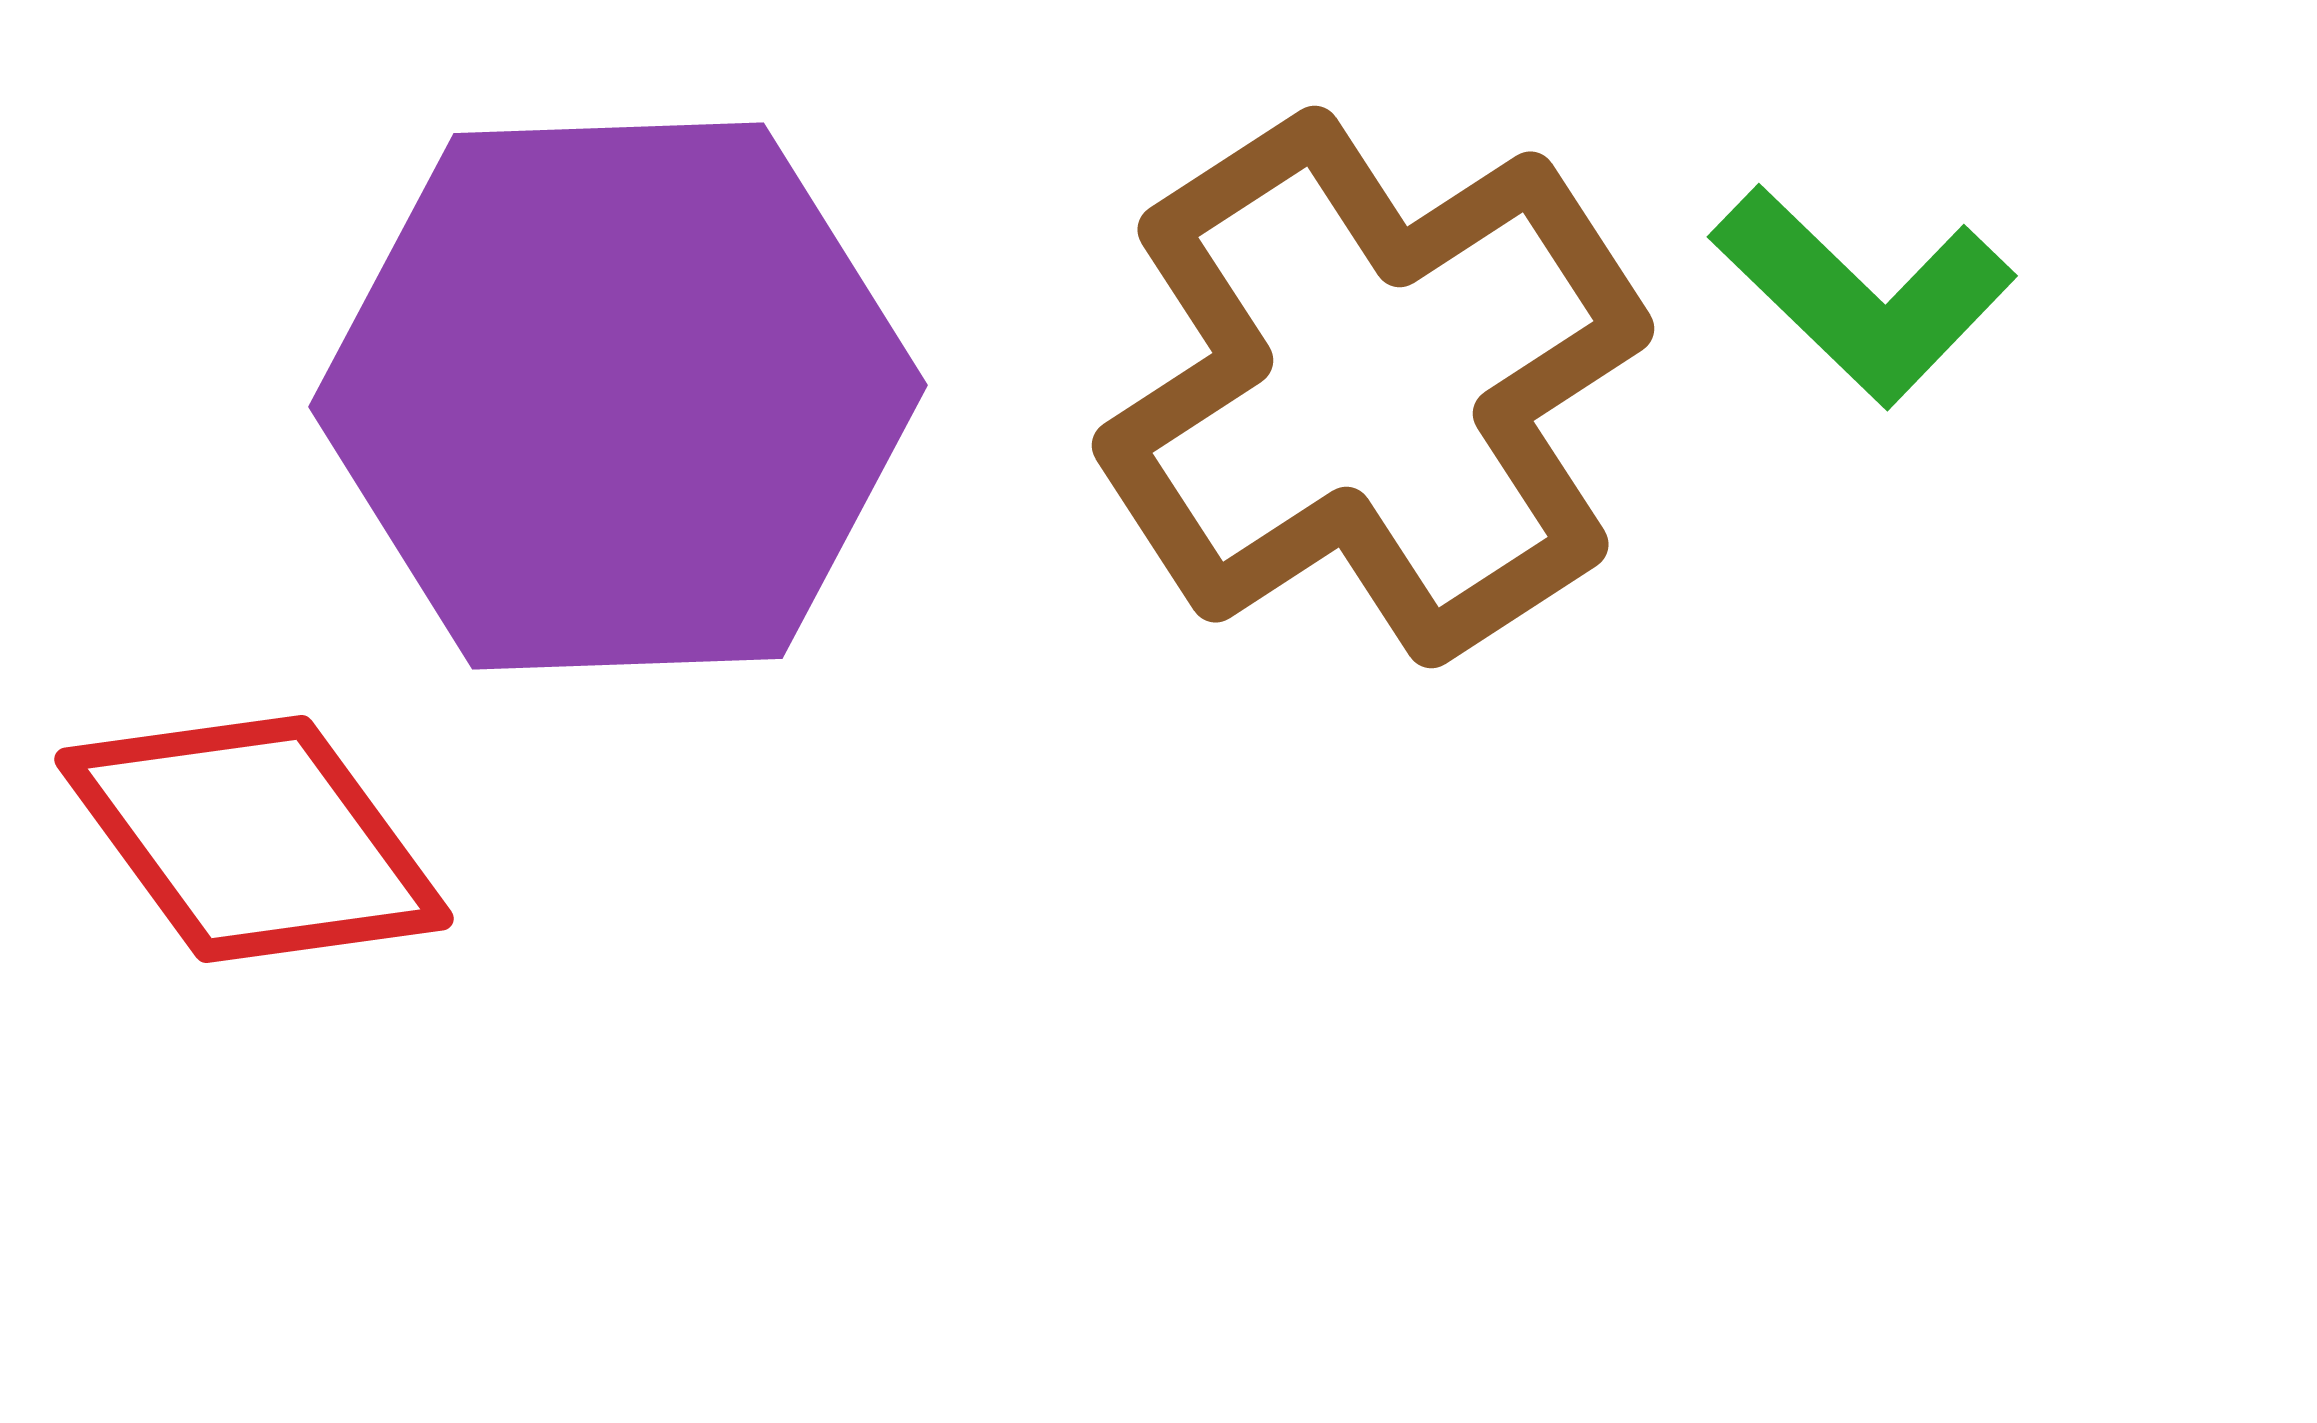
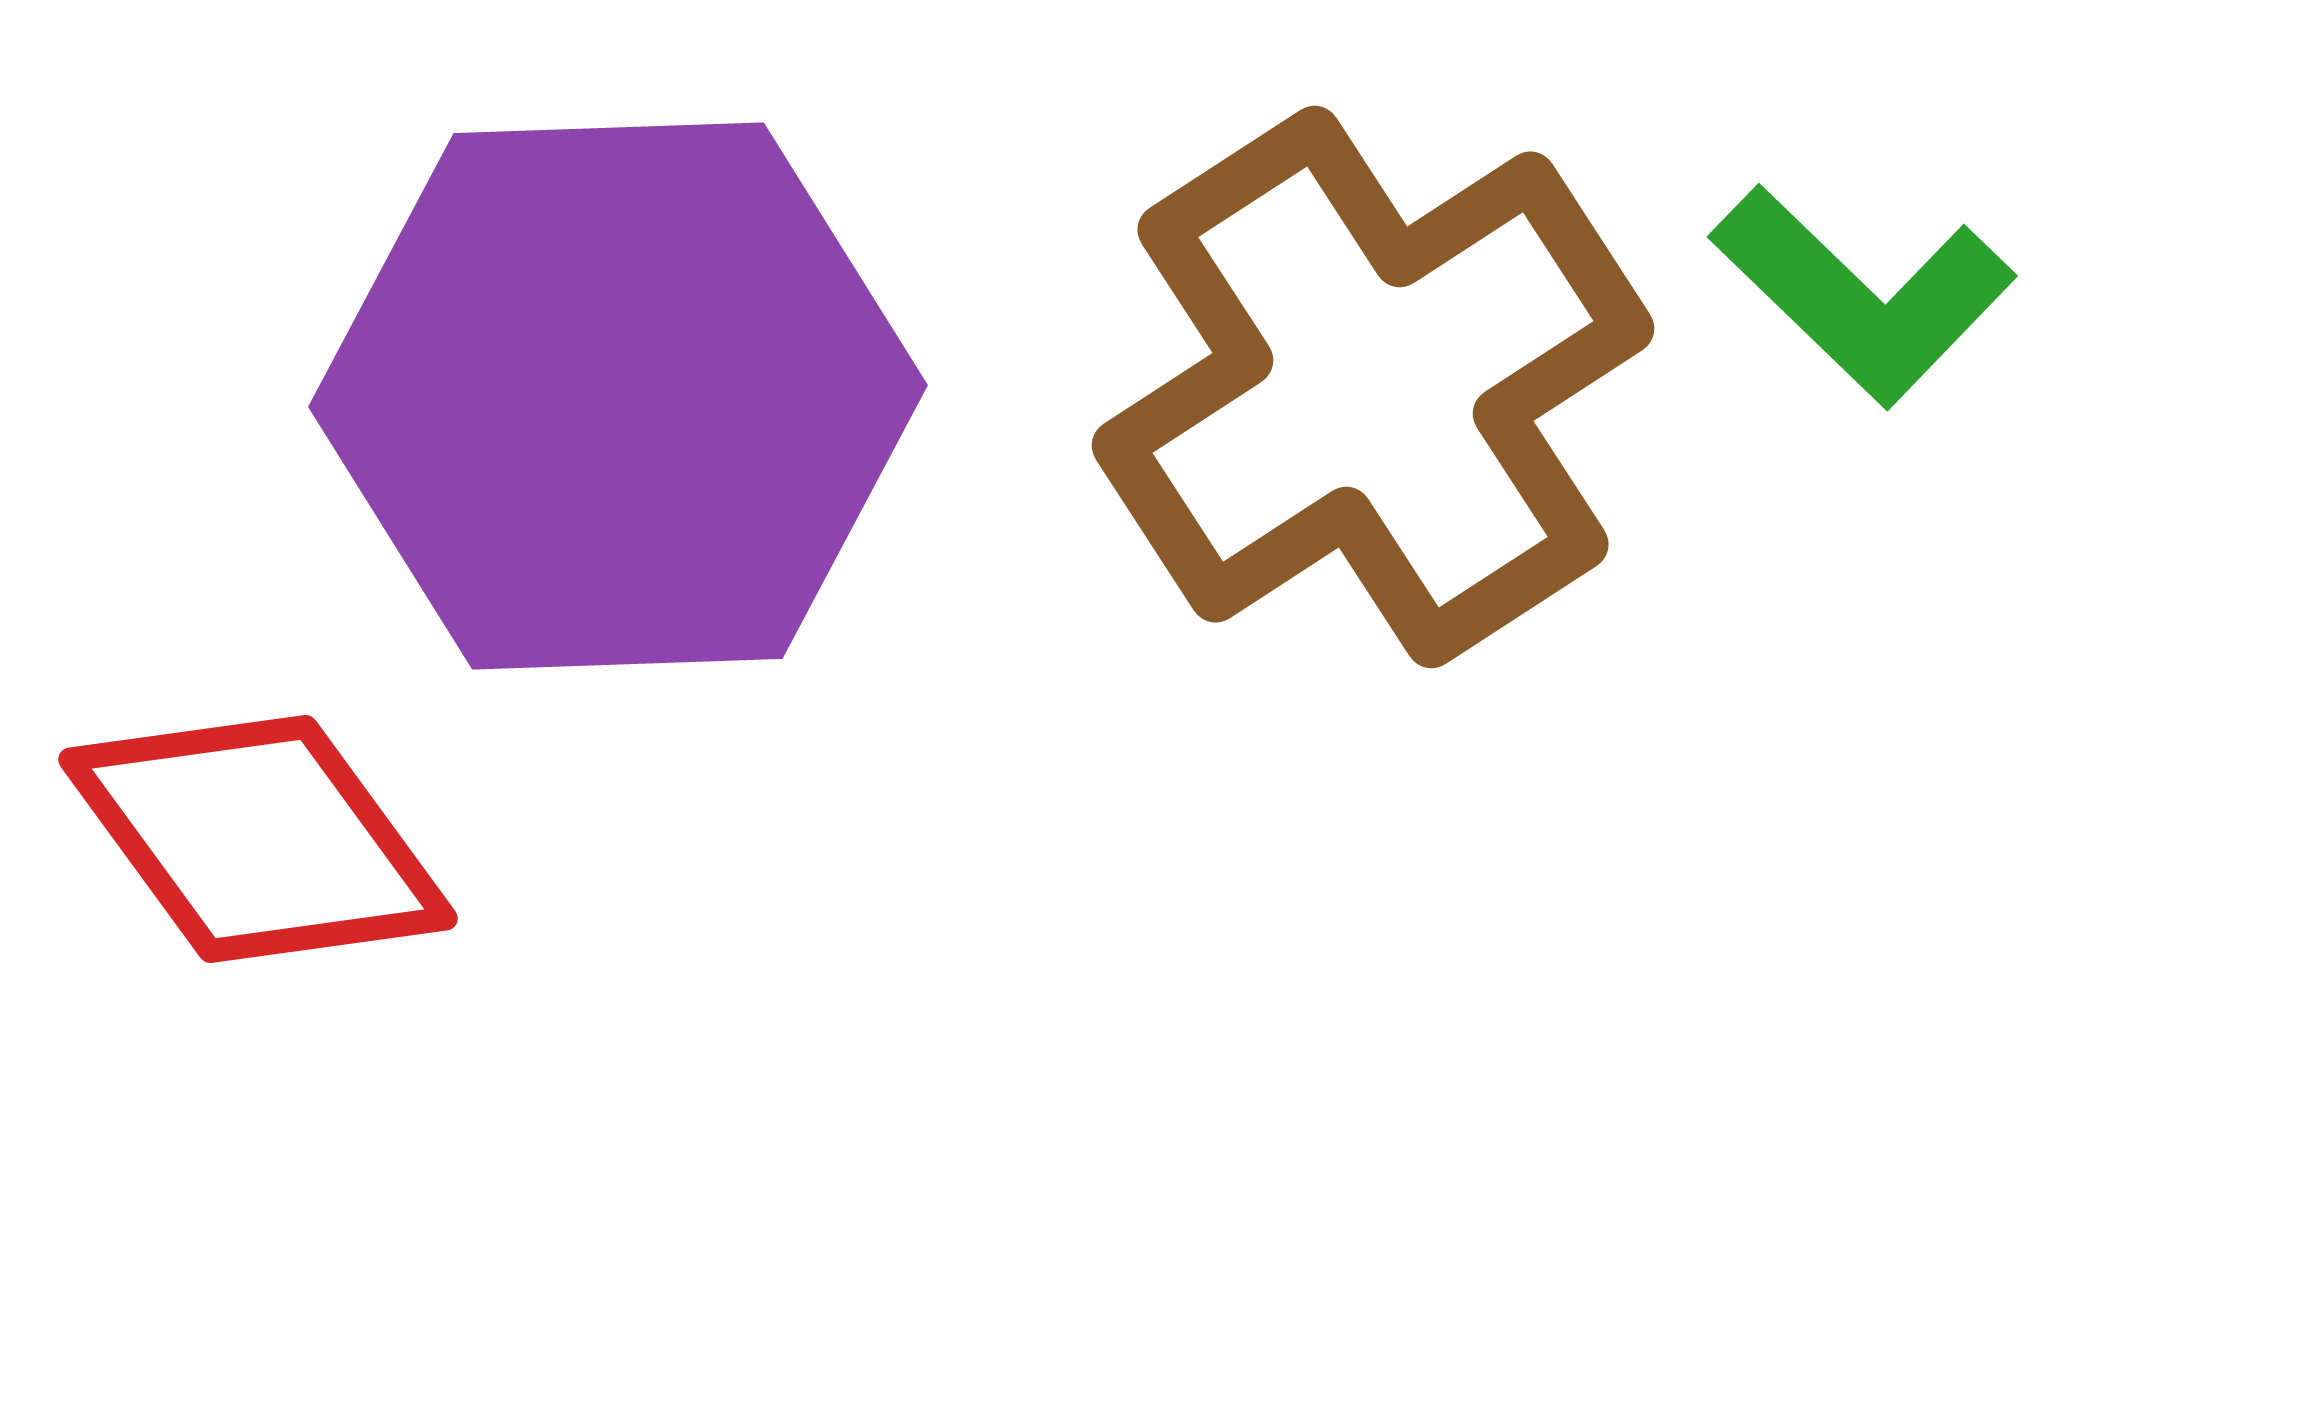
red diamond: moved 4 px right
